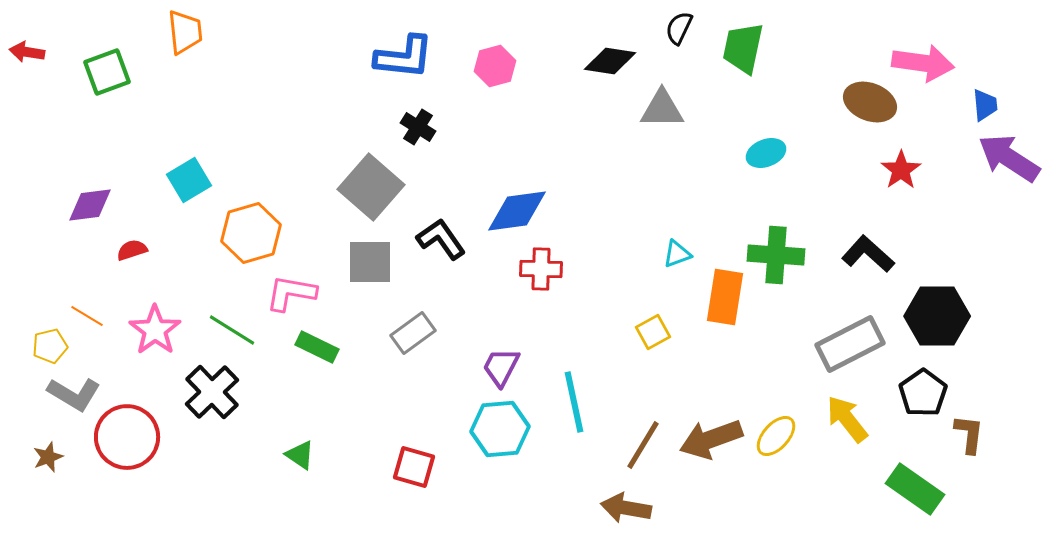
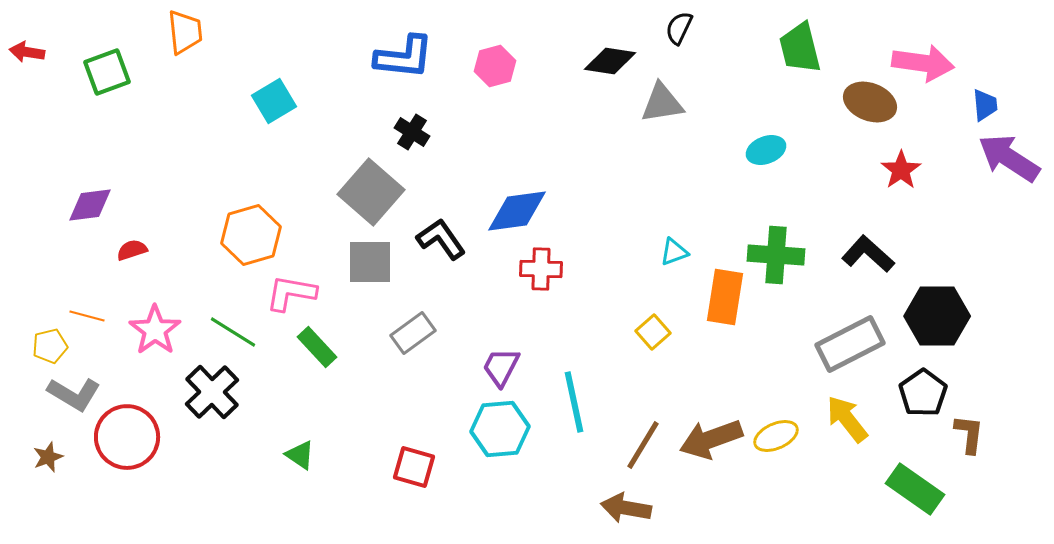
green trapezoid at (743, 48): moved 57 px right; rotated 26 degrees counterclockwise
gray triangle at (662, 109): moved 6 px up; rotated 9 degrees counterclockwise
black cross at (418, 127): moved 6 px left, 5 px down
cyan ellipse at (766, 153): moved 3 px up
cyan square at (189, 180): moved 85 px right, 79 px up
gray square at (371, 187): moved 5 px down
orange hexagon at (251, 233): moved 2 px down
cyan triangle at (677, 254): moved 3 px left, 2 px up
orange line at (87, 316): rotated 16 degrees counterclockwise
green line at (232, 330): moved 1 px right, 2 px down
yellow square at (653, 332): rotated 12 degrees counterclockwise
green rectangle at (317, 347): rotated 21 degrees clockwise
yellow ellipse at (776, 436): rotated 24 degrees clockwise
